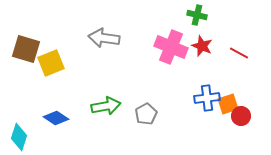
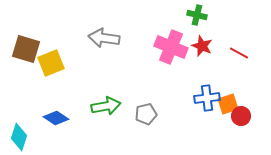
gray pentagon: rotated 15 degrees clockwise
